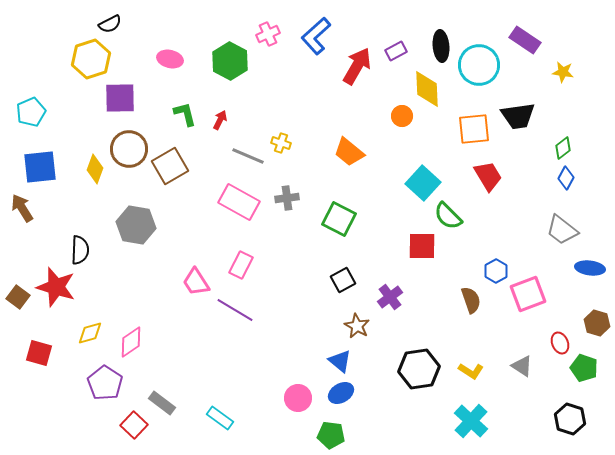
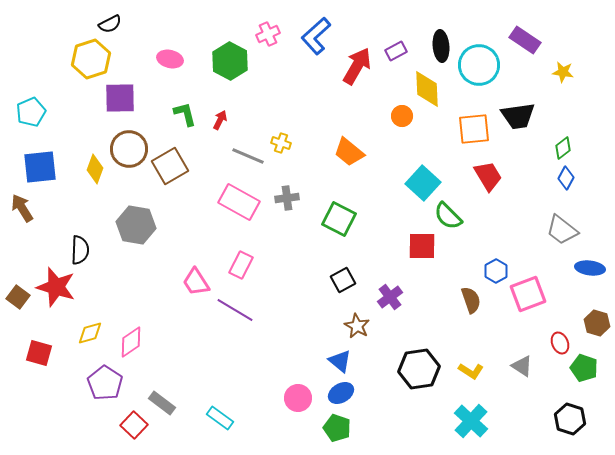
green pentagon at (331, 435): moved 6 px right, 7 px up; rotated 12 degrees clockwise
